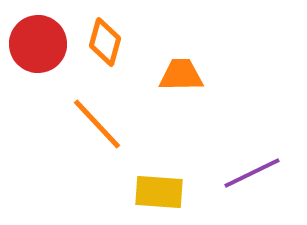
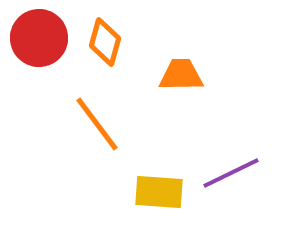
red circle: moved 1 px right, 6 px up
orange line: rotated 6 degrees clockwise
purple line: moved 21 px left
